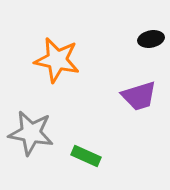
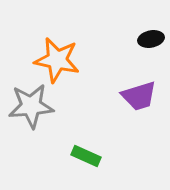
gray star: moved 27 px up; rotated 15 degrees counterclockwise
